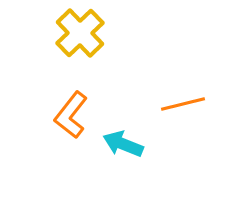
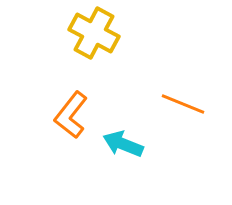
yellow cross: moved 14 px right; rotated 18 degrees counterclockwise
orange line: rotated 36 degrees clockwise
